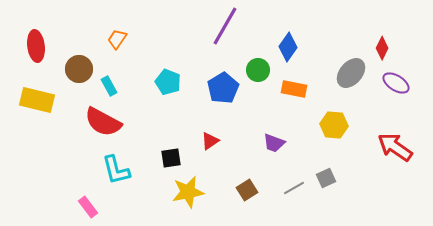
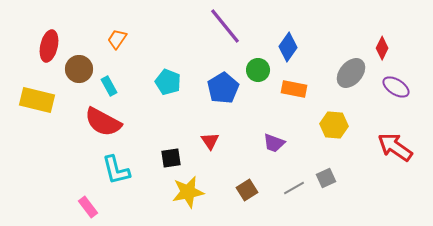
purple line: rotated 69 degrees counterclockwise
red ellipse: moved 13 px right; rotated 20 degrees clockwise
purple ellipse: moved 4 px down
red triangle: rotated 30 degrees counterclockwise
